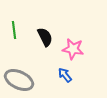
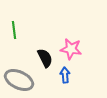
black semicircle: moved 21 px down
pink star: moved 2 px left
blue arrow: rotated 35 degrees clockwise
